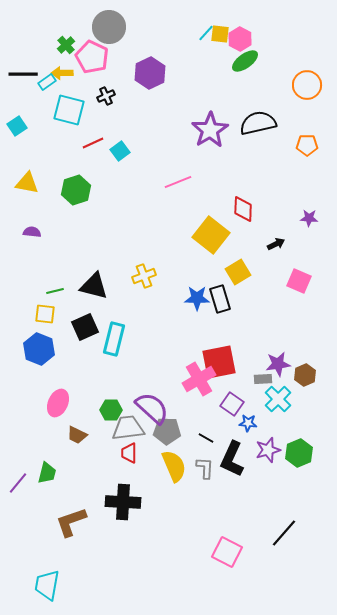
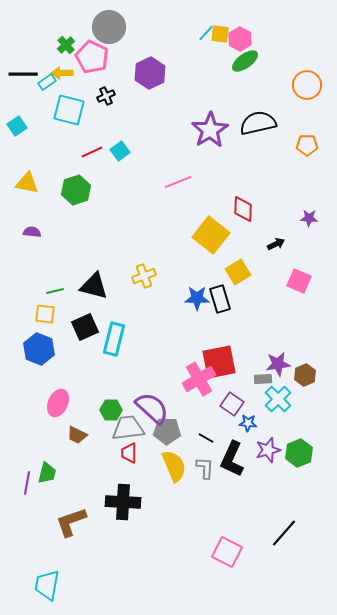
red line at (93, 143): moved 1 px left, 9 px down
purple line at (18, 483): moved 9 px right; rotated 30 degrees counterclockwise
